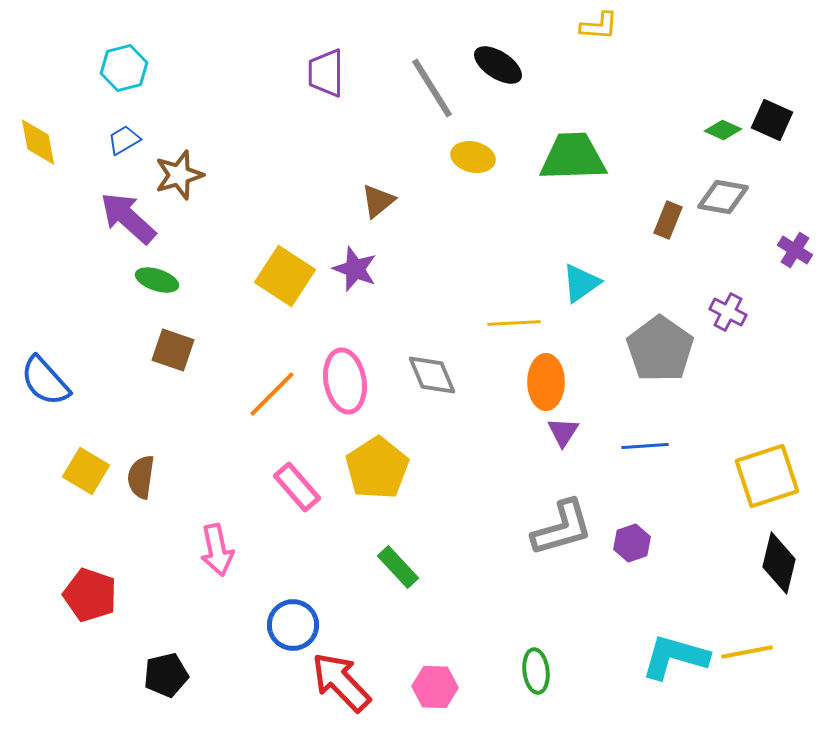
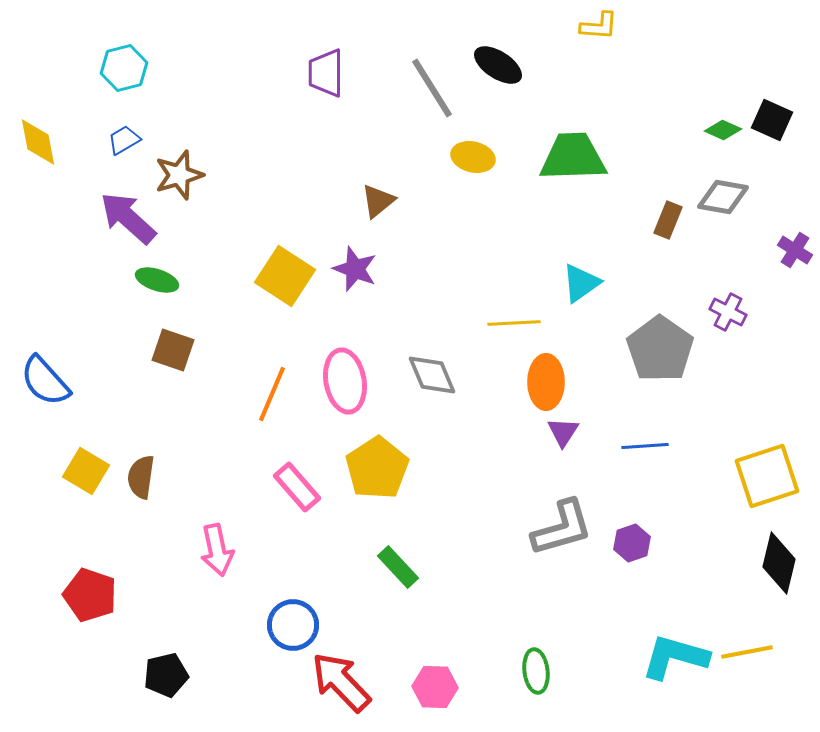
orange line at (272, 394): rotated 22 degrees counterclockwise
